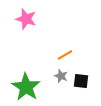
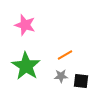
pink star: moved 1 px left, 6 px down
gray star: rotated 24 degrees counterclockwise
green star: moved 21 px up
